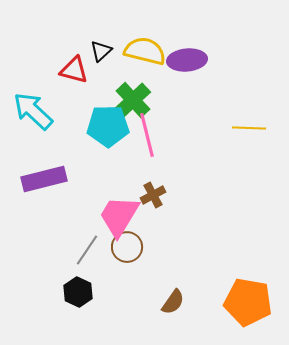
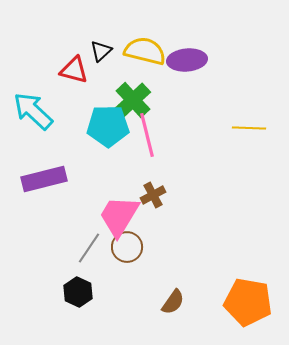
gray line: moved 2 px right, 2 px up
